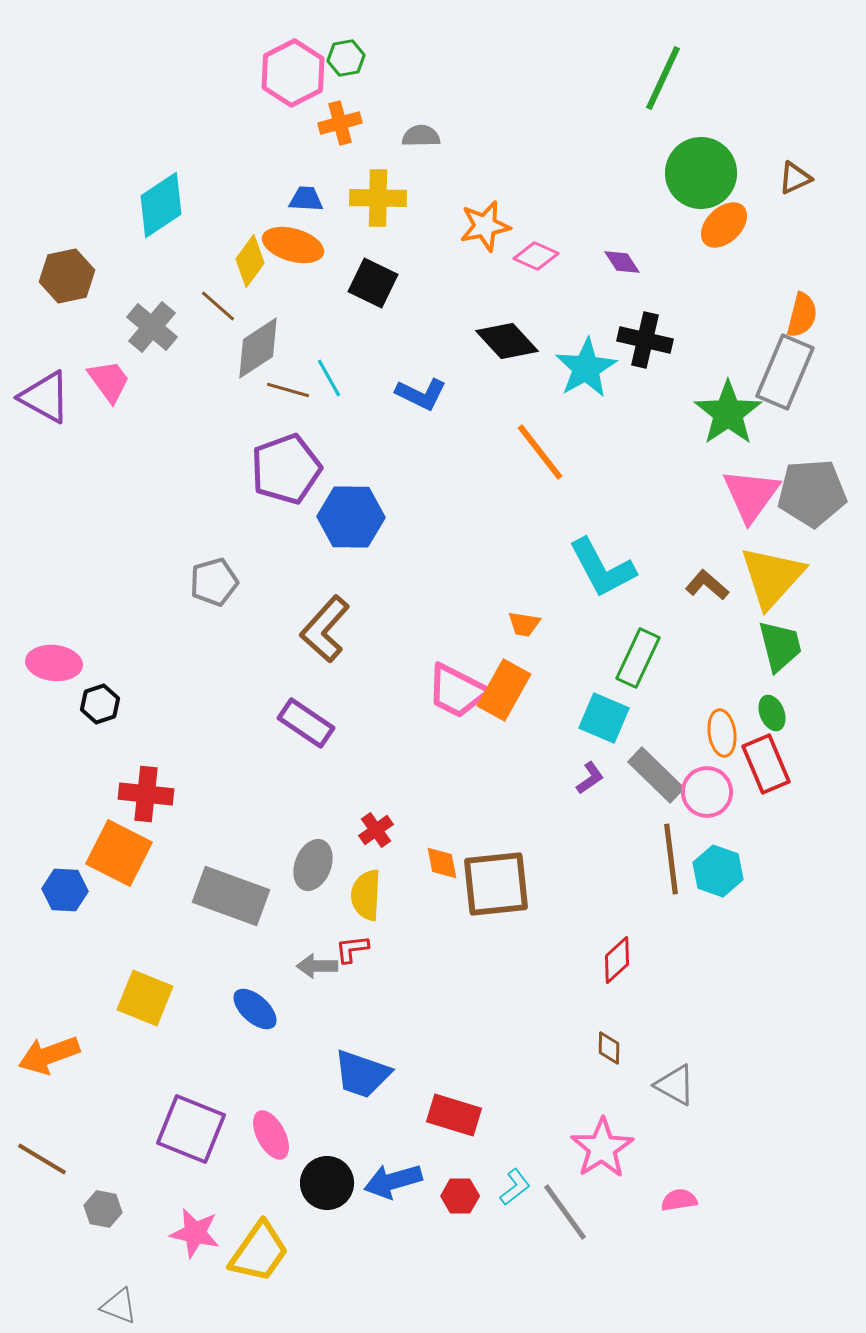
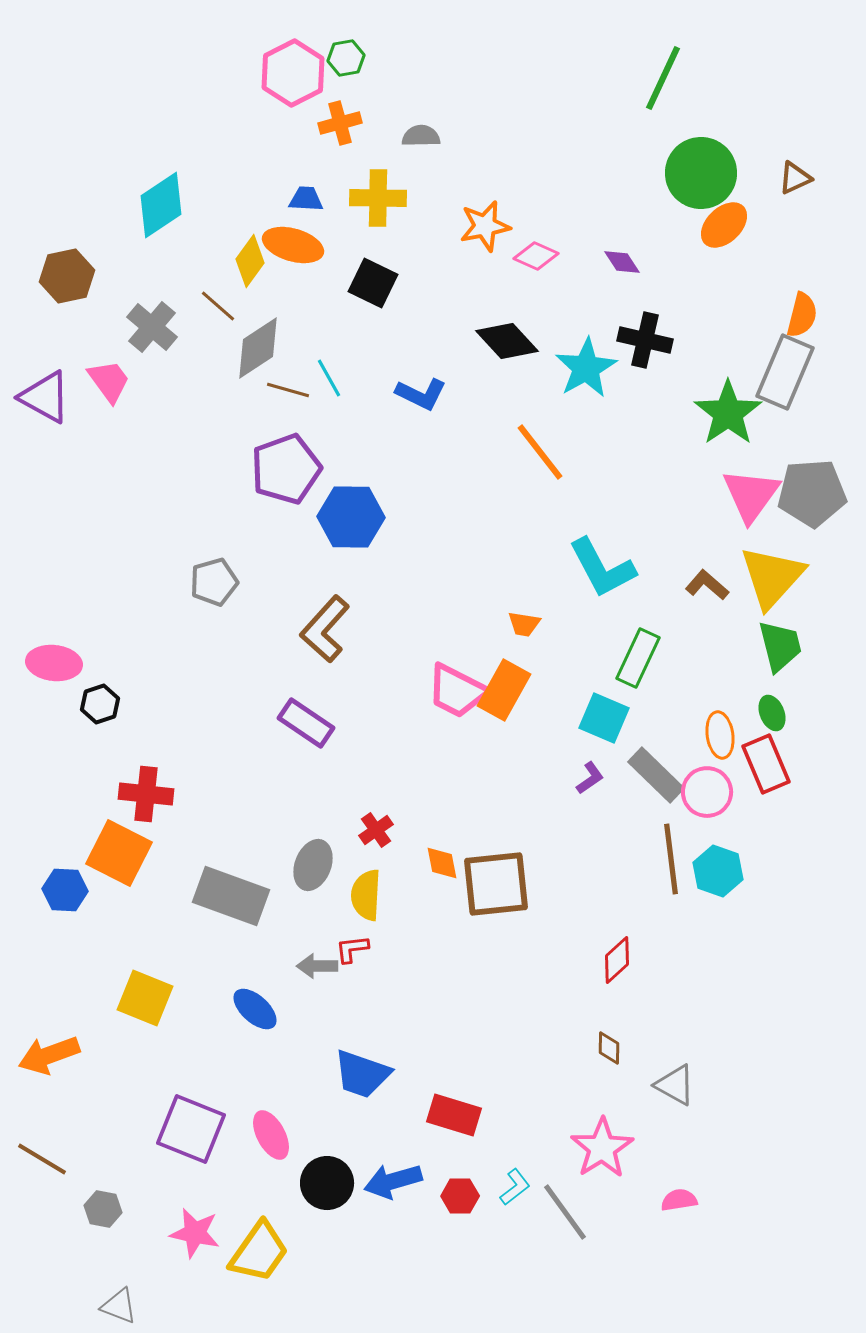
orange ellipse at (722, 733): moved 2 px left, 2 px down
